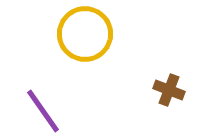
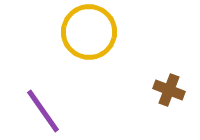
yellow circle: moved 4 px right, 2 px up
